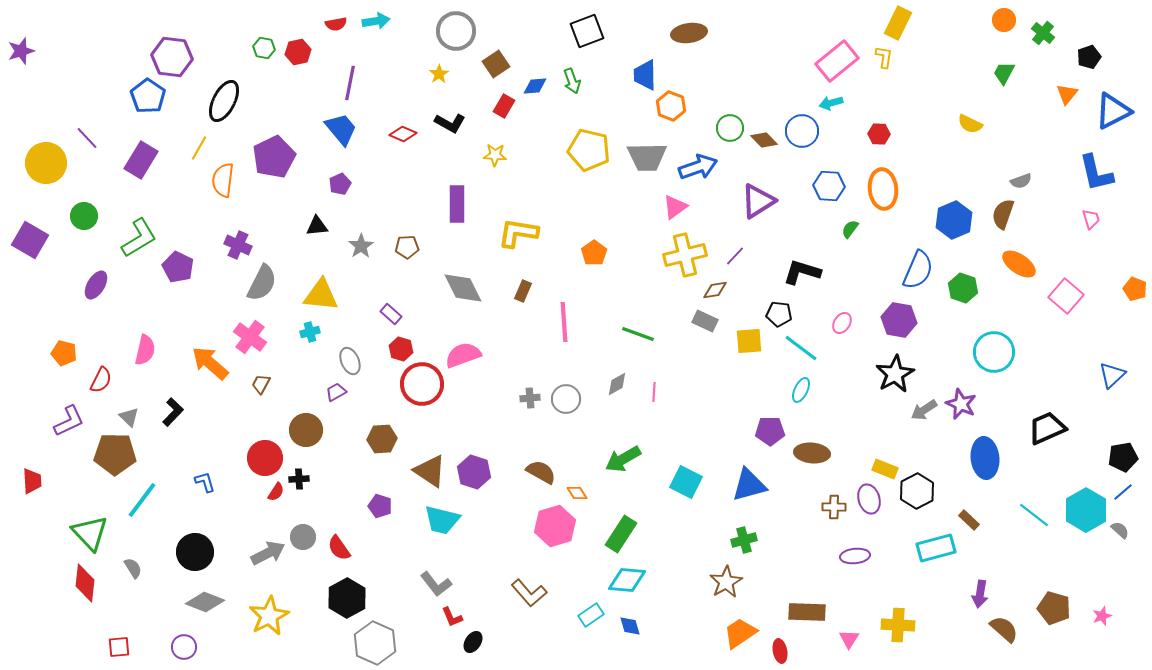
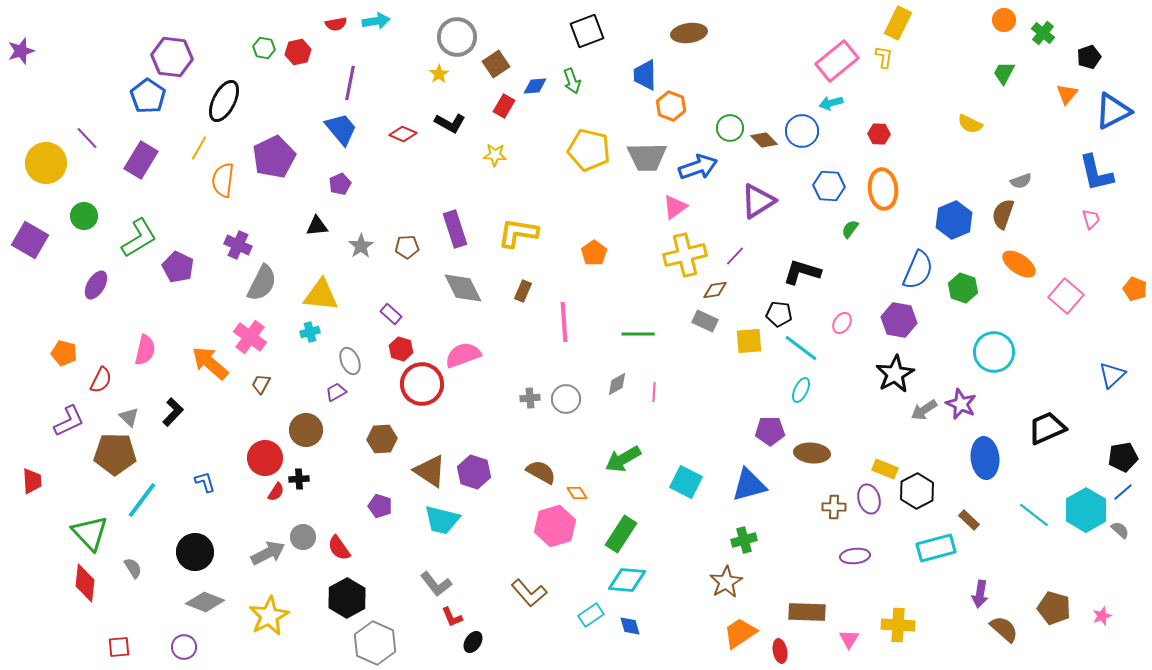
gray circle at (456, 31): moved 1 px right, 6 px down
purple rectangle at (457, 204): moved 2 px left, 25 px down; rotated 18 degrees counterclockwise
green line at (638, 334): rotated 20 degrees counterclockwise
